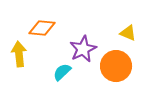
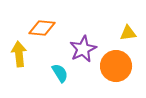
yellow triangle: rotated 30 degrees counterclockwise
cyan semicircle: moved 2 px left, 1 px down; rotated 102 degrees clockwise
